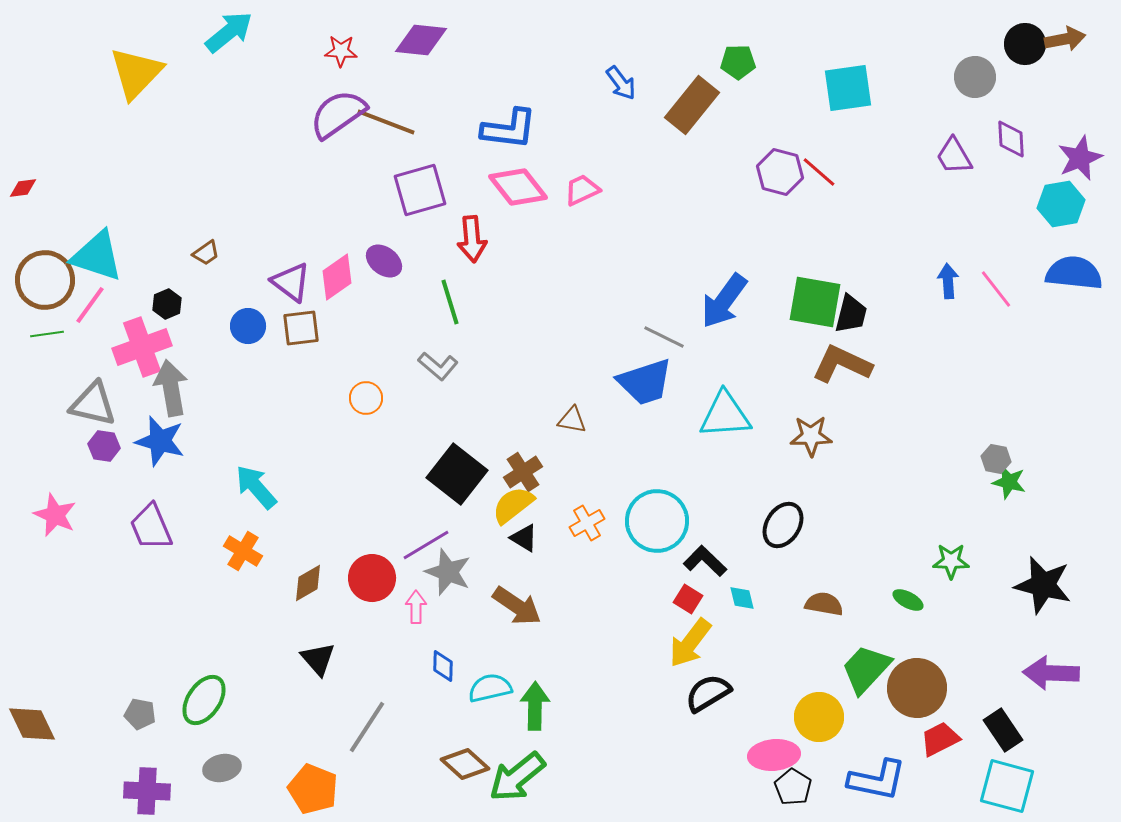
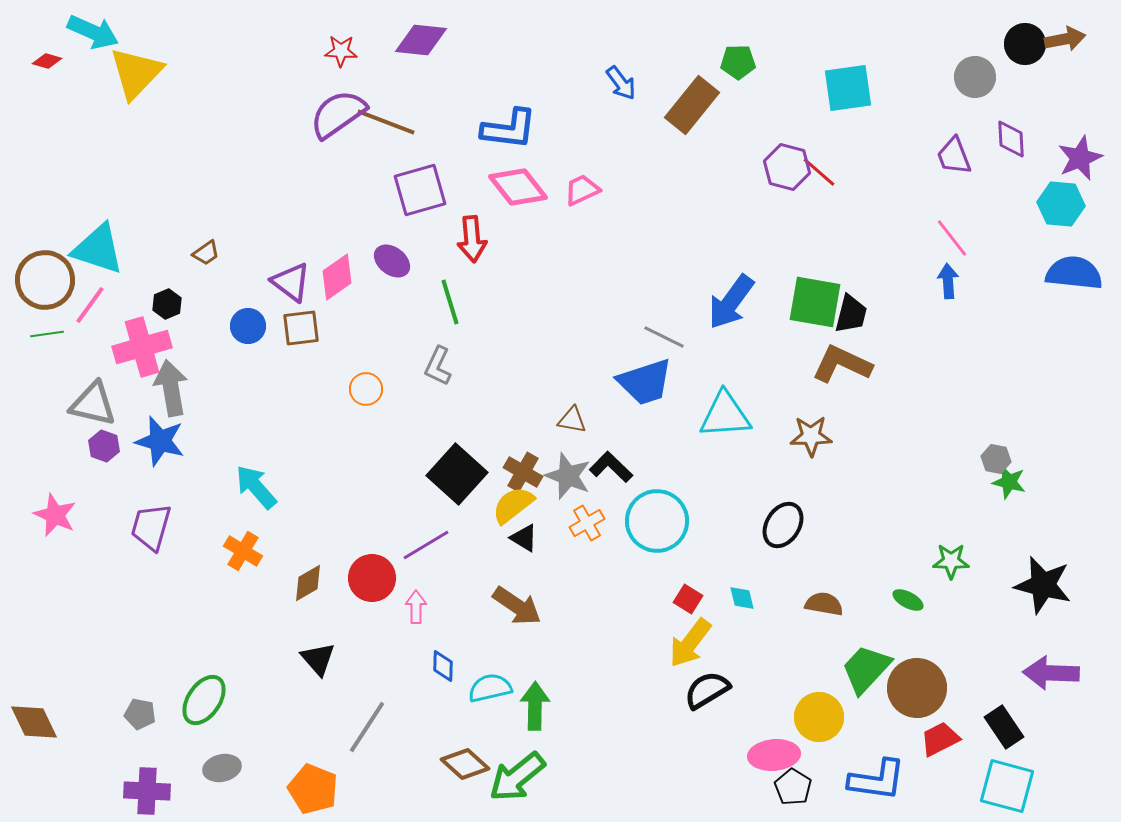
cyan arrow at (229, 32): moved 136 px left; rotated 63 degrees clockwise
purple trapezoid at (954, 156): rotated 9 degrees clockwise
purple hexagon at (780, 172): moved 7 px right, 5 px up
red diamond at (23, 188): moved 24 px right, 127 px up; rotated 24 degrees clockwise
cyan hexagon at (1061, 204): rotated 15 degrees clockwise
cyan triangle at (97, 256): moved 1 px right, 7 px up
purple ellipse at (384, 261): moved 8 px right
pink line at (996, 289): moved 44 px left, 51 px up
blue arrow at (724, 301): moved 7 px right, 1 px down
pink cross at (142, 347): rotated 4 degrees clockwise
gray L-shape at (438, 366): rotated 75 degrees clockwise
orange circle at (366, 398): moved 9 px up
purple hexagon at (104, 446): rotated 12 degrees clockwise
brown cross at (523, 472): rotated 27 degrees counterclockwise
black square at (457, 474): rotated 4 degrees clockwise
purple trapezoid at (151, 527): rotated 39 degrees clockwise
black L-shape at (705, 561): moved 94 px left, 94 px up
gray star at (448, 572): moved 120 px right, 96 px up
black semicircle at (708, 693): moved 1 px left, 3 px up
brown diamond at (32, 724): moved 2 px right, 2 px up
black rectangle at (1003, 730): moved 1 px right, 3 px up
blue L-shape at (877, 780): rotated 4 degrees counterclockwise
